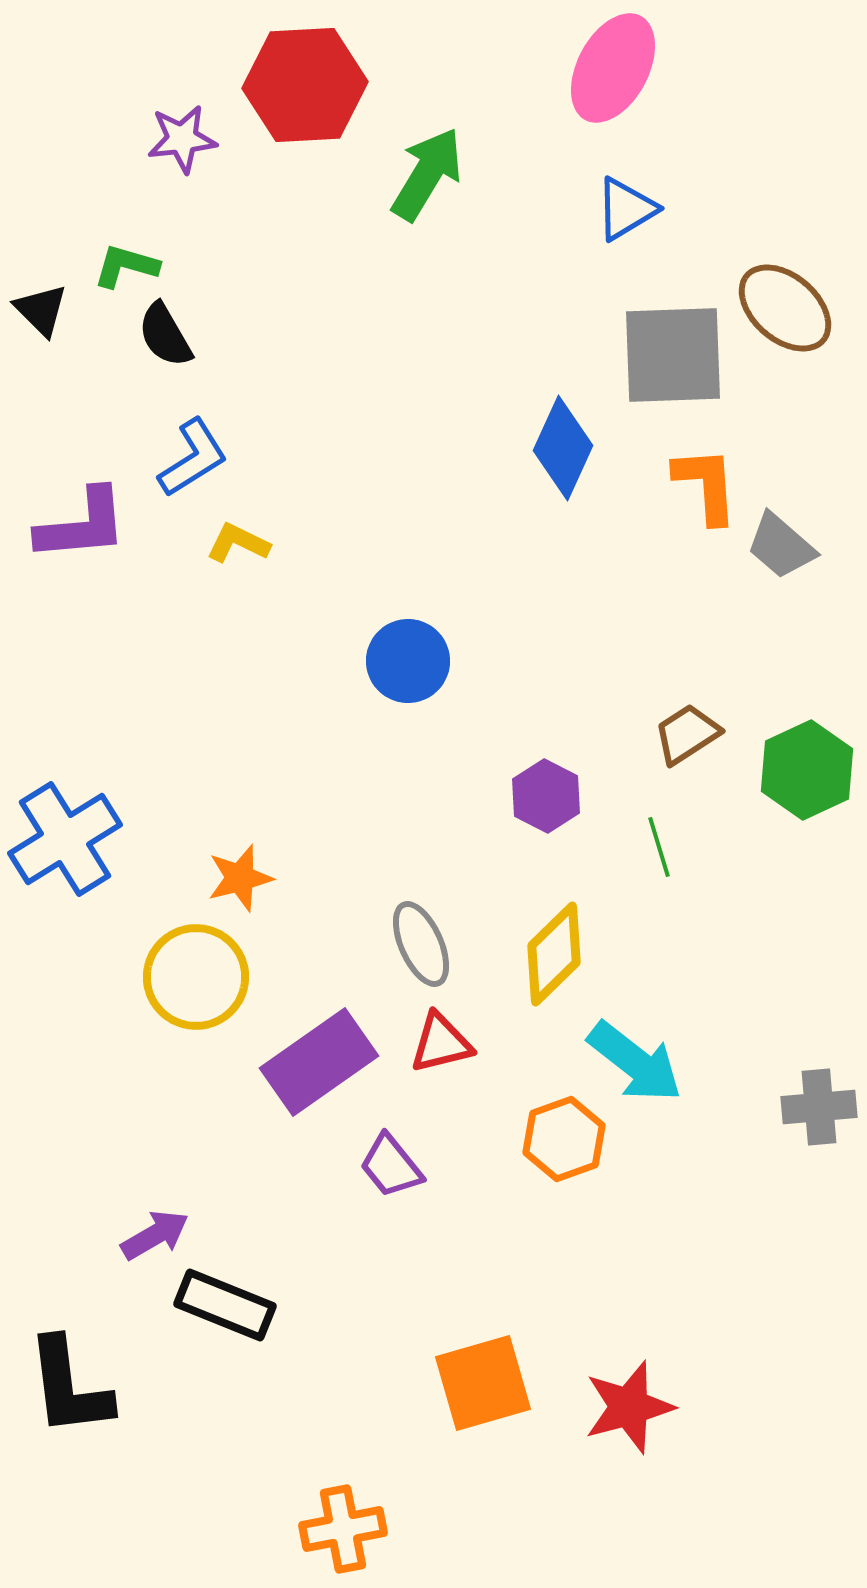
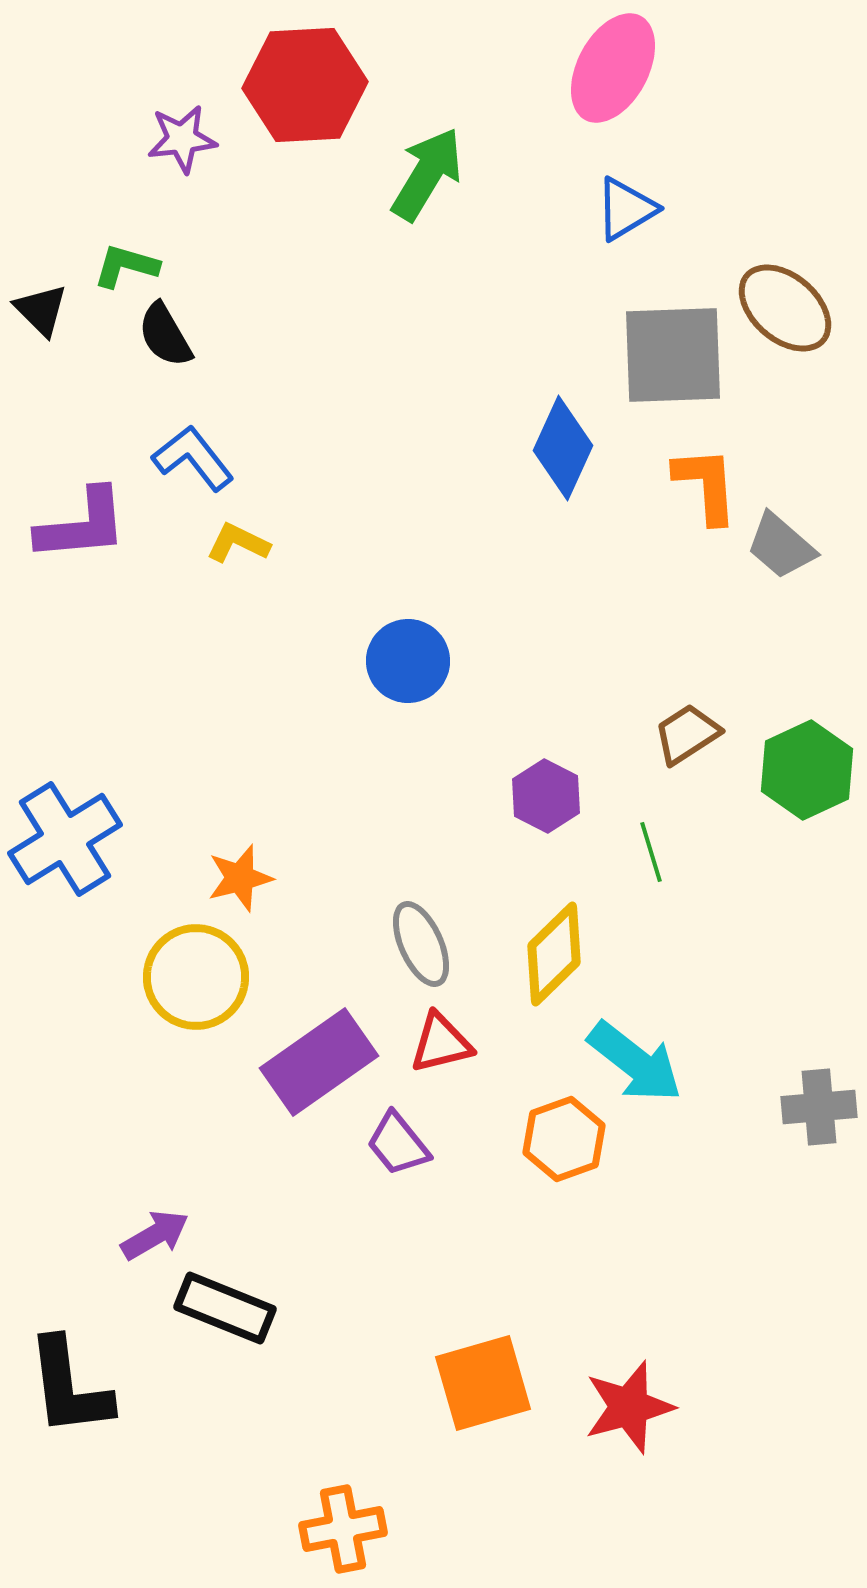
blue L-shape: rotated 96 degrees counterclockwise
green line: moved 8 px left, 5 px down
purple trapezoid: moved 7 px right, 22 px up
black rectangle: moved 3 px down
